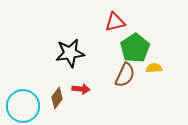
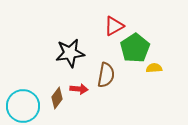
red triangle: moved 1 px left, 4 px down; rotated 15 degrees counterclockwise
brown semicircle: moved 19 px left; rotated 15 degrees counterclockwise
red arrow: moved 2 px left
